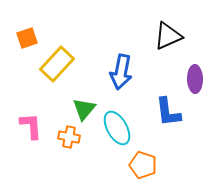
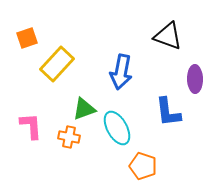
black triangle: rotated 44 degrees clockwise
green triangle: rotated 30 degrees clockwise
orange pentagon: moved 1 px down
